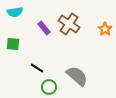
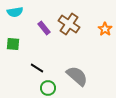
green circle: moved 1 px left, 1 px down
